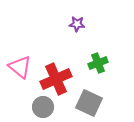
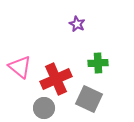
purple star: rotated 21 degrees clockwise
green cross: rotated 18 degrees clockwise
gray square: moved 4 px up
gray circle: moved 1 px right, 1 px down
